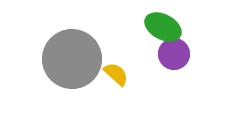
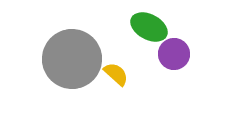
green ellipse: moved 14 px left
